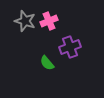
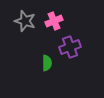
pink cross: moved 5 px right
green semicircle: rotated 140 degrees counterclockwise
